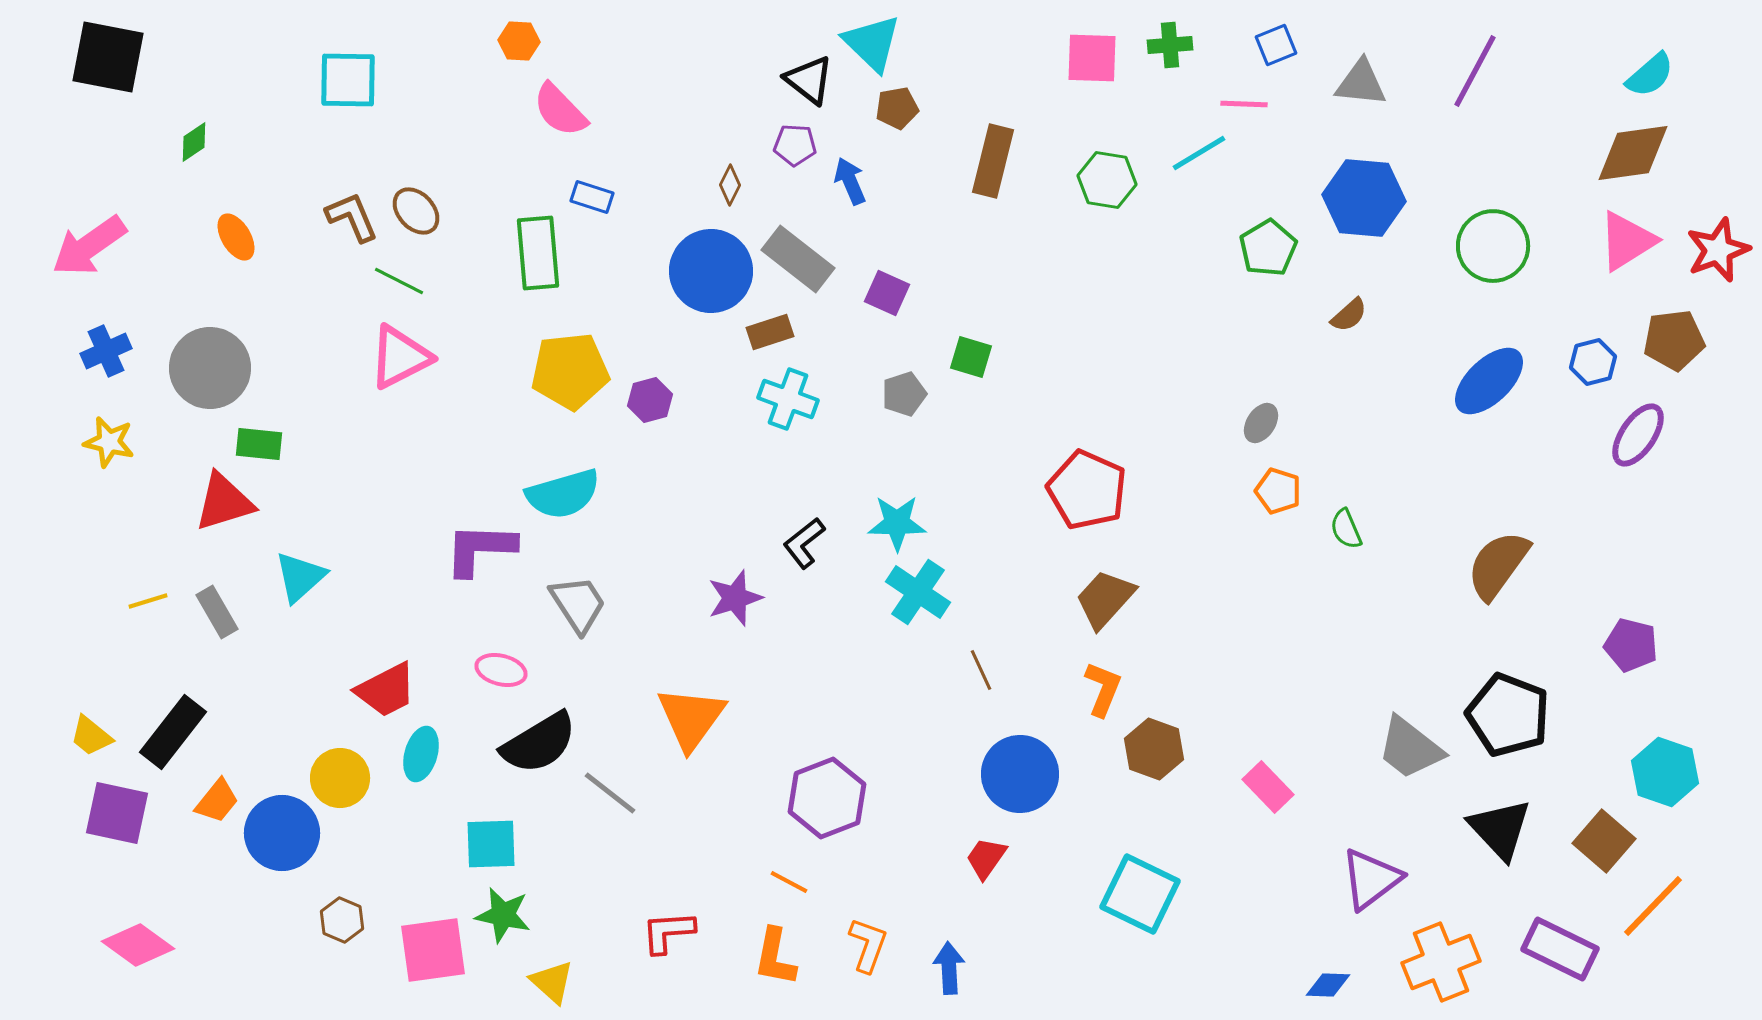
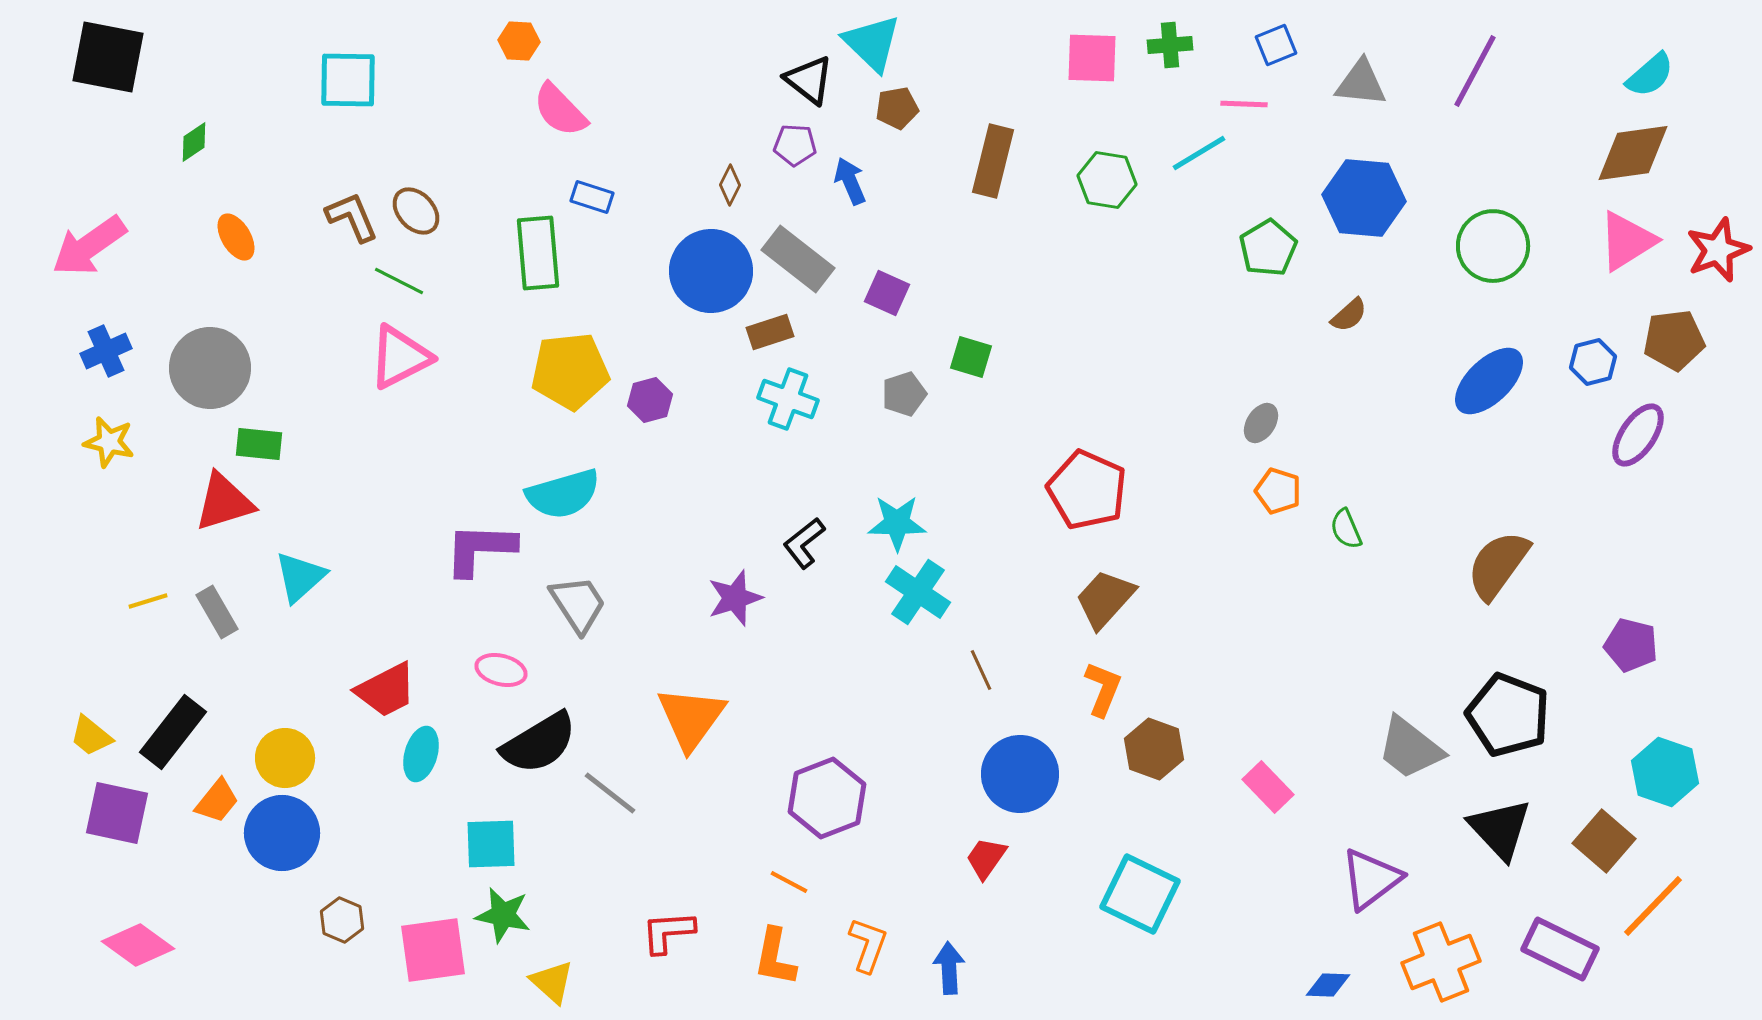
yellow circle at (340, 778): moved 55 px left, 20 px up
